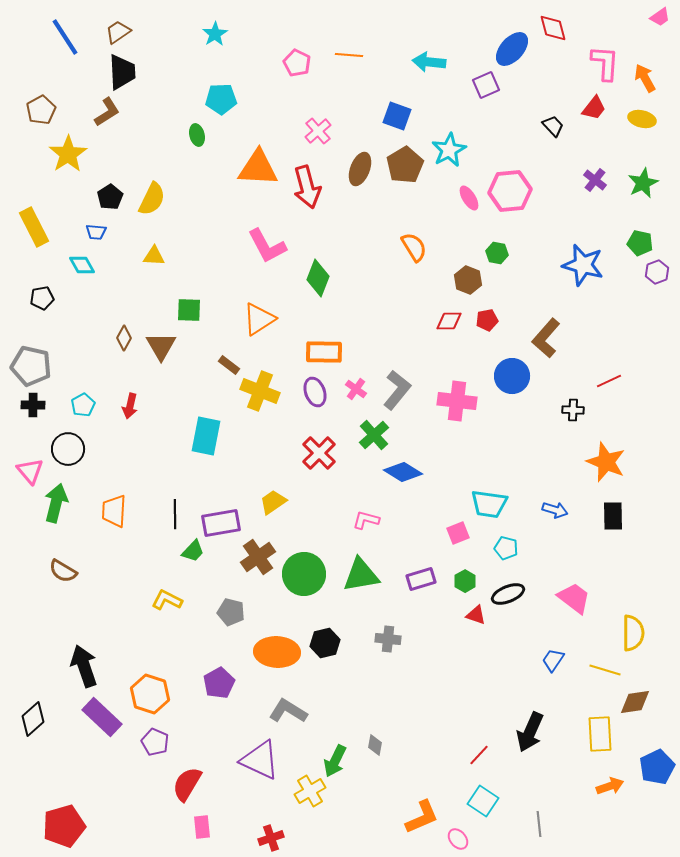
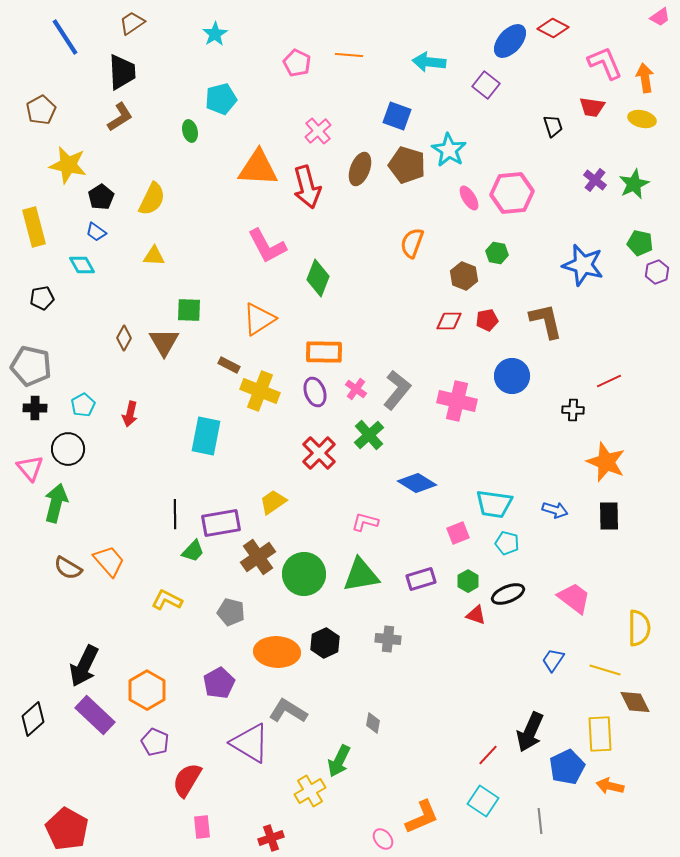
red diamond at (553, 28): rotated 48 degrees counterclockwise
brown trapezoid at (118, 32): moved 14 px right, 9 px up
blue ellipse at (512, 49): moved 2 px left, 8 px up
pink L-shape at (605, 63): rotated 27 degrees counterclockwise
orange arrow at (645, 78): rotated 20 degrees clockwise
purple square at (486, 85): rotated 28 degrees counterclockwise
cyan pentagon at (221, 99): rotated 12 degrees counterclockwise
red trapezoid at (594, 108): moved 2 px left, 1 px up; rotated 60 degrees clockwise
brown L-shape at (107, 112): moved 13 px right, 5 px down
black trapezoid at (553, 126): rotated 25 degrees clockwise
green ellipse at (197, 135): moved 7 px left, 4 px up
cyan star at (449, 150): rotated 12 degrees counterclockwise
yellow star at (68, 154): moved 11 px down; rotated 27 degrees counterclockwise
brown pentagon at (405, 165): moved 2 px right; rotated 24 degrees counterclockwise
green star at (643, 183): moved 9 px left, 1 px down
pink hexagon at (510, 191): moved 2 px right, 2 px down
black pentagon at (110, 197): moved 9 px left
yellow rectangle at (34, 227): rotated 12 degrees clockwise
blue trapezoid at (96, 232): rotated 30 degrees clockwise
orange semicircle at (414, 247): moved 2 px left, 4 px up; rotated 128 degrees counterclockwise
brown hexagon at (468, 280): moved 4 px left, 4 px up
brown L-shape at (546, 338): moved 17 px up; rotated 126 degrees clockwise
brown triangle at (161, 346): moved 3 px right, 4 px up
brown rectangle at (229, 365): rotated 10 degrees counterclockwise
pink cross at (457, 401): rotated 6 degrees clockwise
black cross at (33, 405): moved 2 px right, 3 px down
red arrow at (130, 406): moved 8 px down
green cross at (374, 435): moved 5 px left
pink triangle at (30, 471): moved 3 px up
blue diamond at (403, 472): moved 14 px right, 11 px down
cyan trapezoid at (489, 504): moved 5 px right
orange trapezoid at (114, 511): moved 5 px left, 50 px down; rotated 136 degrees clockwise
black rectangle at (613, 516): moved 4 px left
pink L-shape at (366, 520): moved 1 px left, 2 px down
cyan pentagon at (506, 548): moved 1 px right, 5 px up
brown semicircle at (63, 571): moved 5 px right, 3 px up
green hexagon at (465, 581): moved 3 px right
yellow semicircle at (633, 633): moved 6 px right, 5 px up
black hexagon at (325, 643): rotated 12 degrees counterclockwise
black arrow at (84, 666): rotated 135 degrees counterclockwise
orange hexagon at (150, 694): moved 3 px left, 4 px up; rotated 12 degrees clockwise
brown diamond at (635, 702): rotated 72 degrees clockwise
purple rectangle at (102, 717): moved 7 px left, 2 px up
gray diamond at (375, 745): moved 2 px left, 22 px up
red line at (479, 755): moved 9 px right
purple triangle at (260, 760): moved 10 px left, 17 px up; rotated 6 degrees clockwise
green arrow at (335, 761): moved 4 px right
blue pentagon at (657, 767): moved 90 px left
red semicircle at (187, 784): moved 4 px up
orange arrow at (610, 786): rotated 148 degrees counterclockwise
gray line at (539, 824): moved 1 px right, 3 px up
red pentagon at (64, 826): moved 3 px right, 3 px down; rotated 27 degrees counterclockwise
pink ellipse at (458, 839): moved 75 px left
